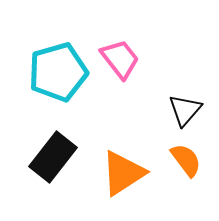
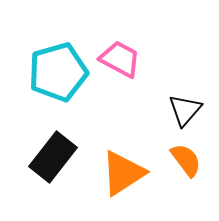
pink trapezoid: rotated 24 degrees counterclockwise
